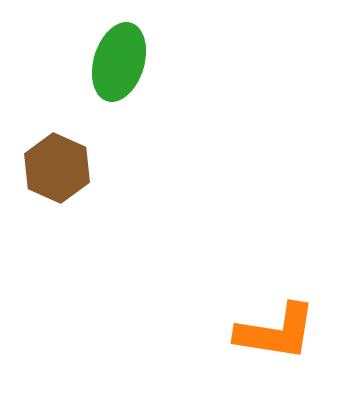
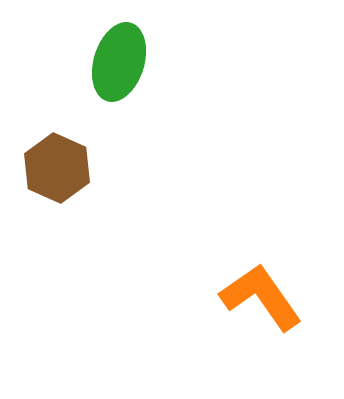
orange L-shape: moved 15 px left, 35 px up; rotated 134 degrees counterclockwise
